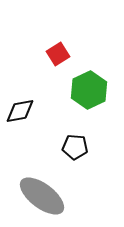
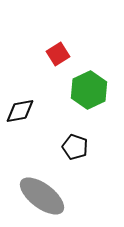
black pentagon: rotated 15 degrees clockwise
